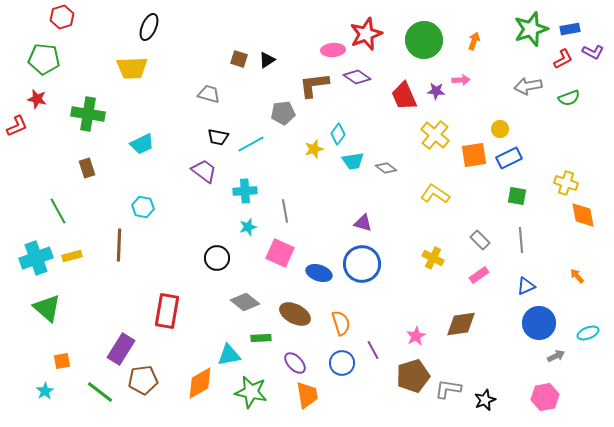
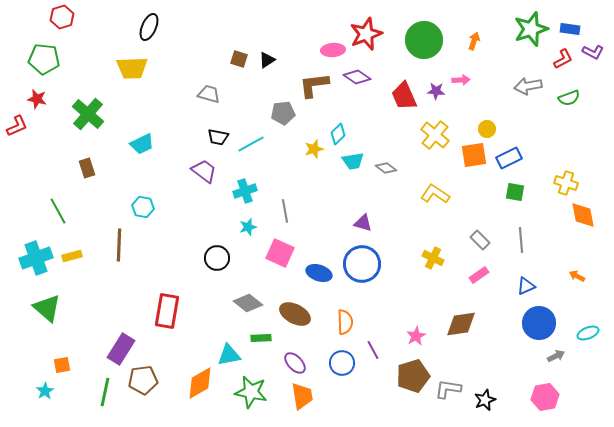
blue rectangle at (570, 29): rotated 18 degrees clockwise
green cross at (88, 114): rotated 32 degrees clockwise
yellow circle at (500, 129): moved 13 px left
cyan diamond at (338, 134): rotated 10 degrees clockwise
cyan cross at (245, 191): rotated 15 degrees counterclockwise
green square at (517, 196): moved 2 px left, 4 px up
orange arrow at (577, 276): rotated 21 degrees counterclockwise
gray diamond at (245, 302): moved 3 px right, 1 px down
orange semicircle at (341, 323): moved 4 px right, 1 px up; rotated 15 degrees clockwise
orange square at (62, 361): moved 4 px down
green line at (100, 392): moved 5 px right; rotated 64 degrees clockwise
orange trapezoid at (307, 395): moved 5 px left, 1 px down
